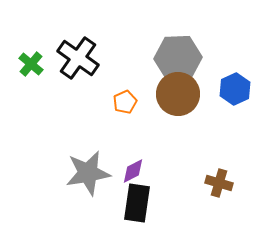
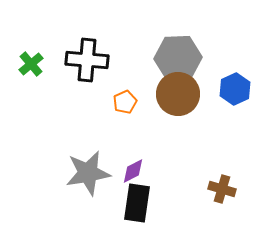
black cross: moved 9 px right, 2 px down; rotated 30 degrees counterclockwise
green cross: rotated 10 degrees clockwise
brown cross: moved 3 px right, 6 px down
